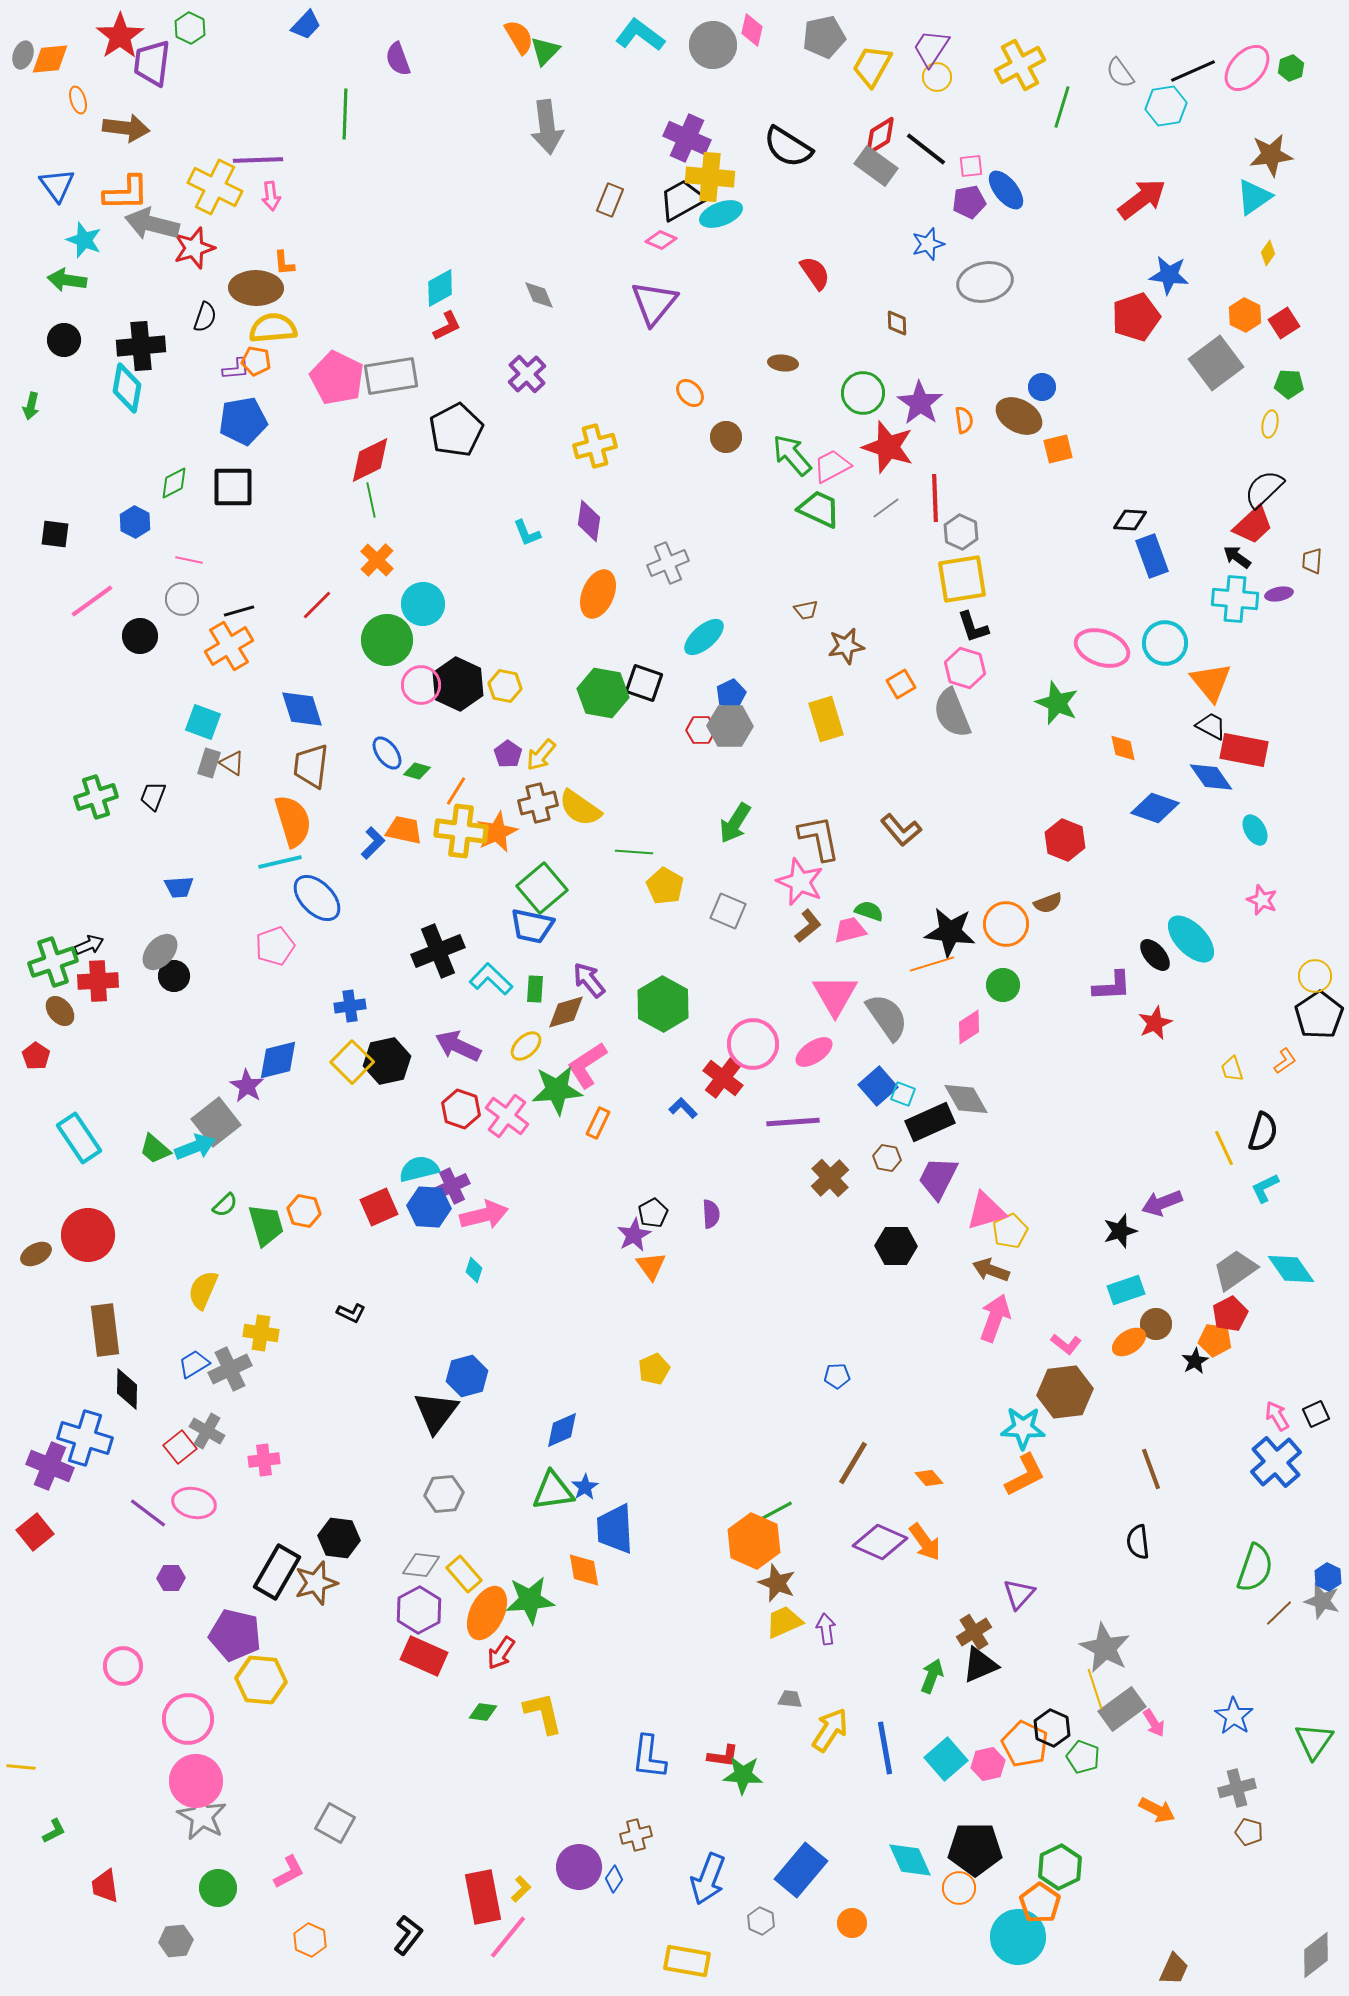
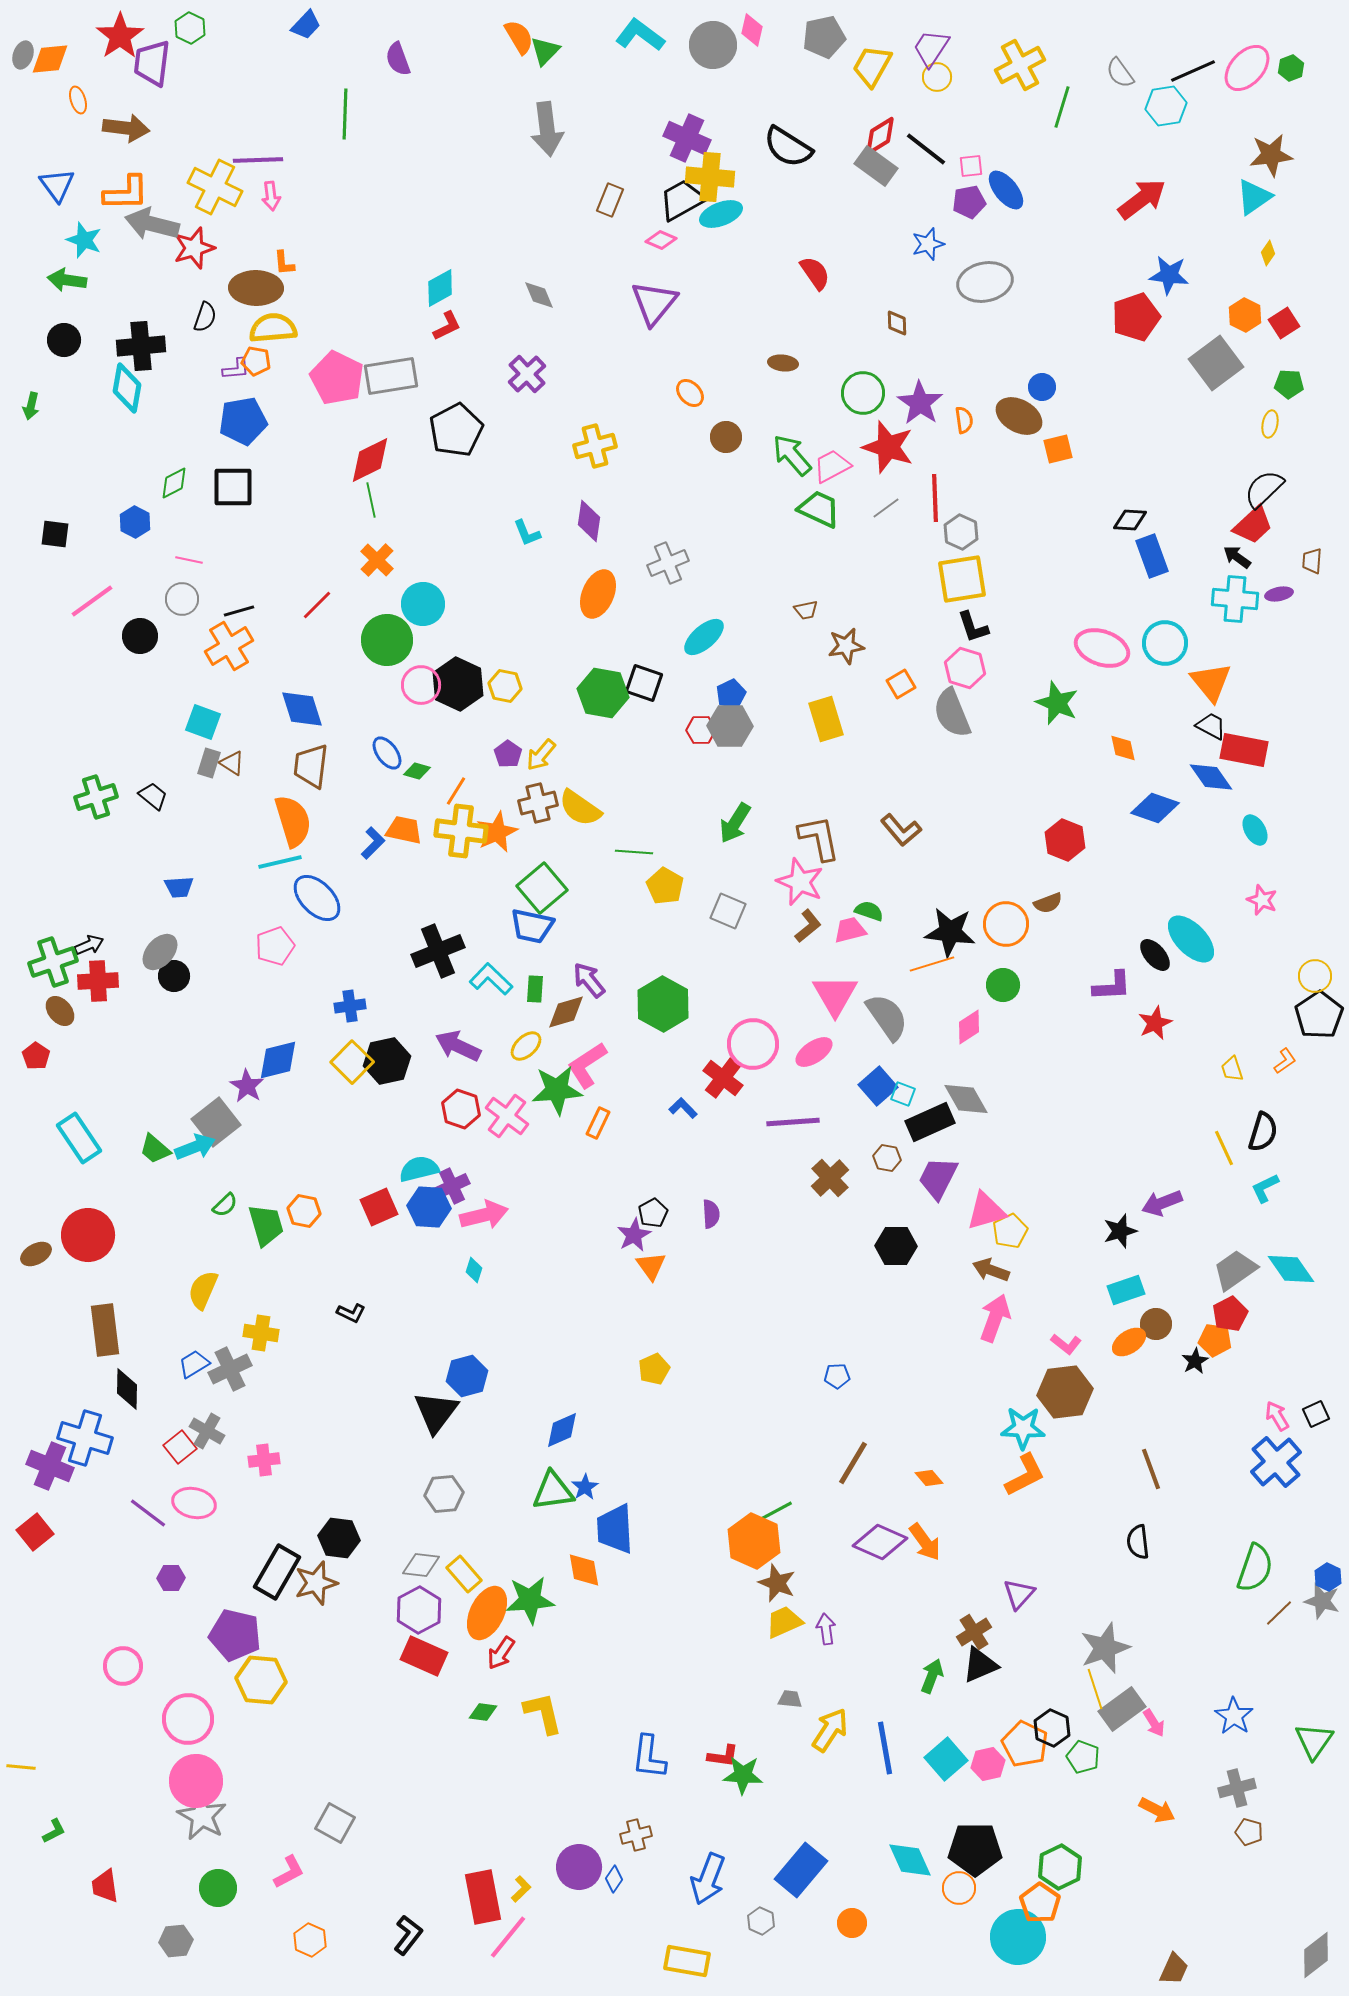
gray arrow at (547, 127): moved 2 px down
black trapezoid at (153, 796): rotated 108 degrees clockwise
gray star at (1105, 1648): rotated 24 degrees clockwise
